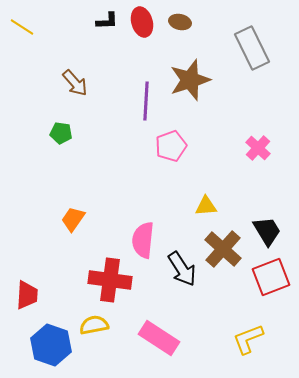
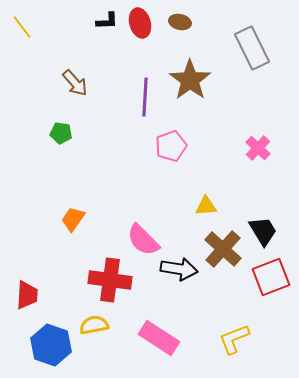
red ellipse: moved 2 px left, 1 px down
yellow line: rotated 20 degrees clockwise
brown star: rotated 18 degrees counterclockwise
purple line: moved 1 px left, 4 px up
black trapezoid: moved 4 px left
pink semicircle: rotated 51 degrees counterclockwise
black arrow: moved 3 px left; rotated 48 degrees counterclockwise
yellow L-shape: moved 14 px left
